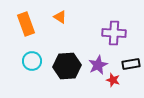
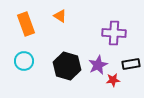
orange triangle: moved 1 px up
cyan circle: moved 8 px left
black hexagon: rotated 20 degrees clockwise
red star: rotated 24 degrees counterclockwise
